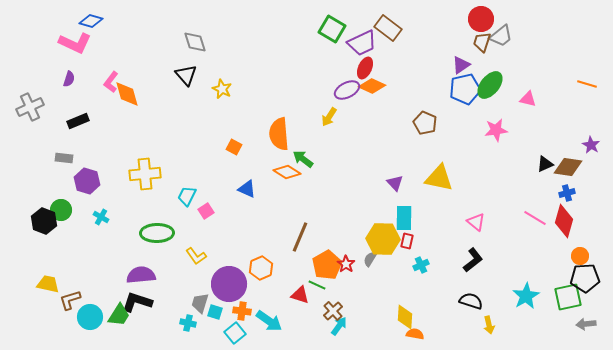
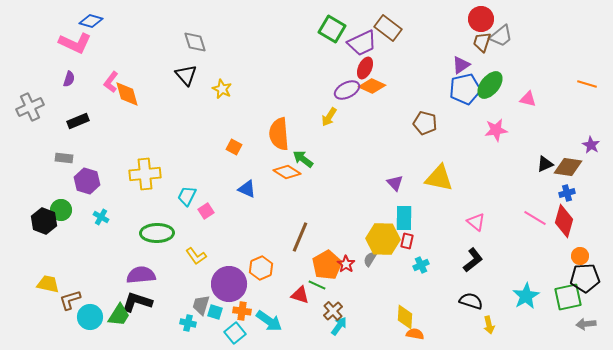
brown pentagon at (425, 123): rotated 10 degrees counterclockwise
gray trapezoid at (200, 303): moved 1 px right, 2 px down
